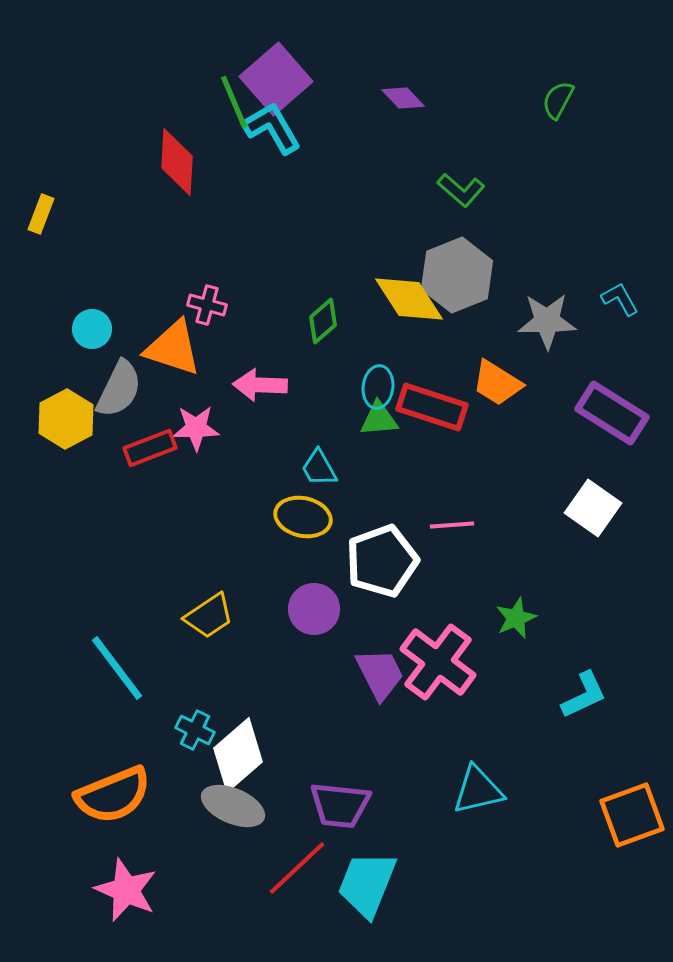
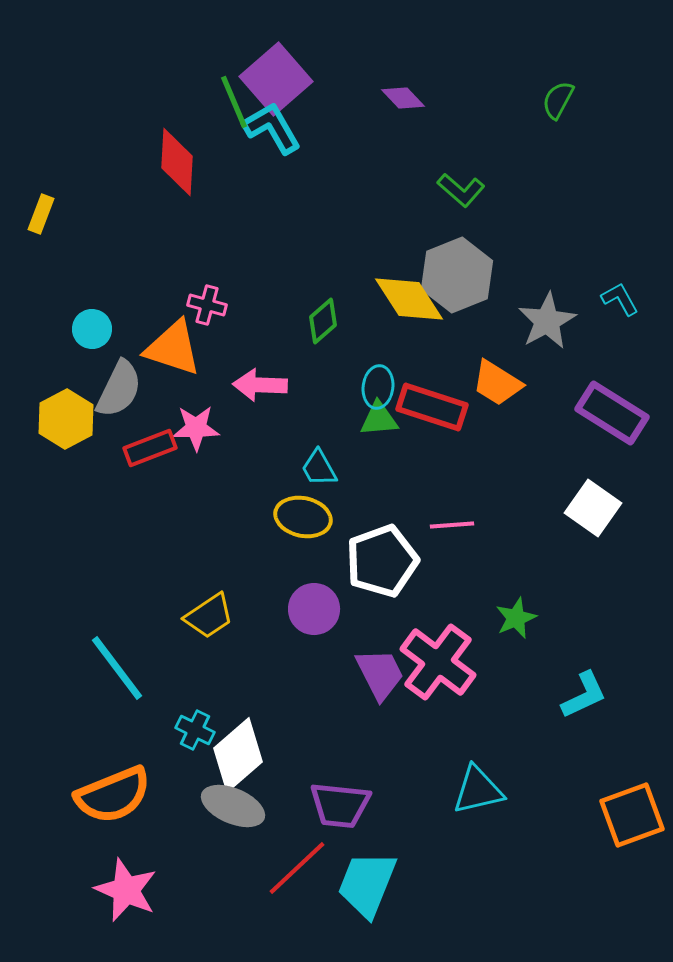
gray star at (547, 321): rotated 28 degrees counterclockwise
